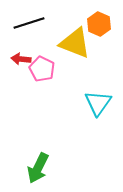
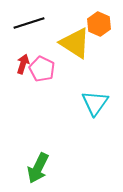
yellow triangle: rotated 12 degrees clockwise
red arrow: moved 2 px right, 5 px down; rotated 102 degrees clockwise
cyan triangle: moved 3 px left
